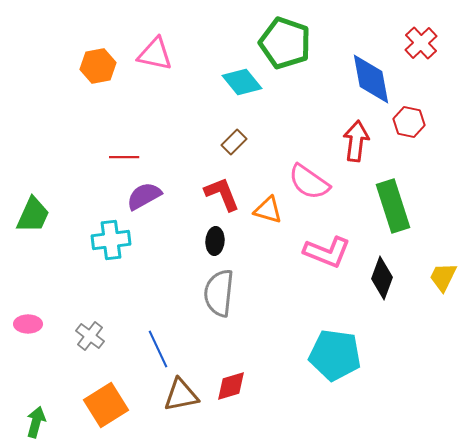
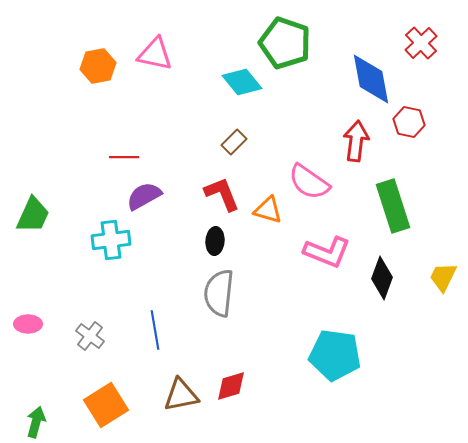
blue line: moved 3 px left, 19 px up; rotated 15 degrees clockwise
